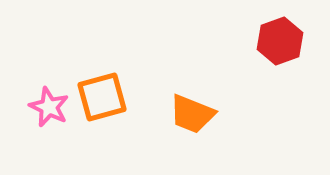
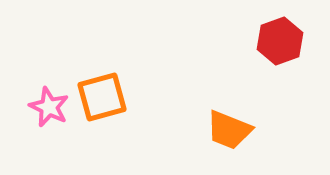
orange trapezoid: moved 37 px right, 16 px down
